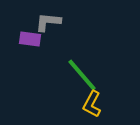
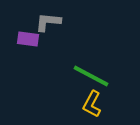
purple rectangle: moved 2 px left
green line: moved 9 px right, 1 px down; rotated 21 degrees counterclockwise
